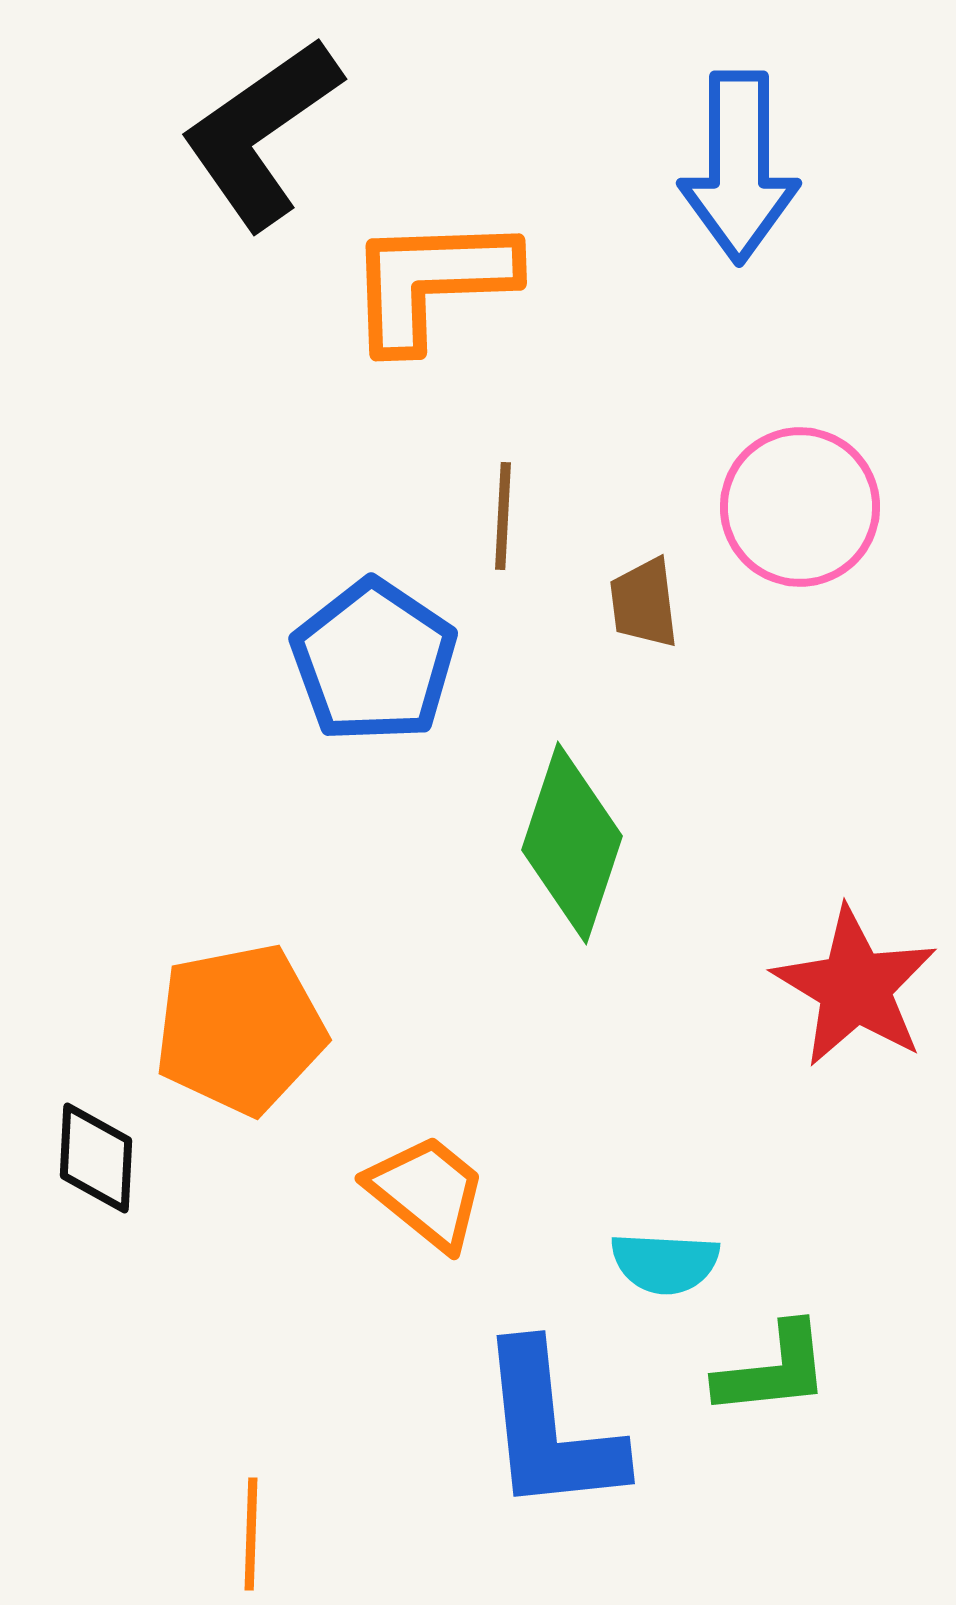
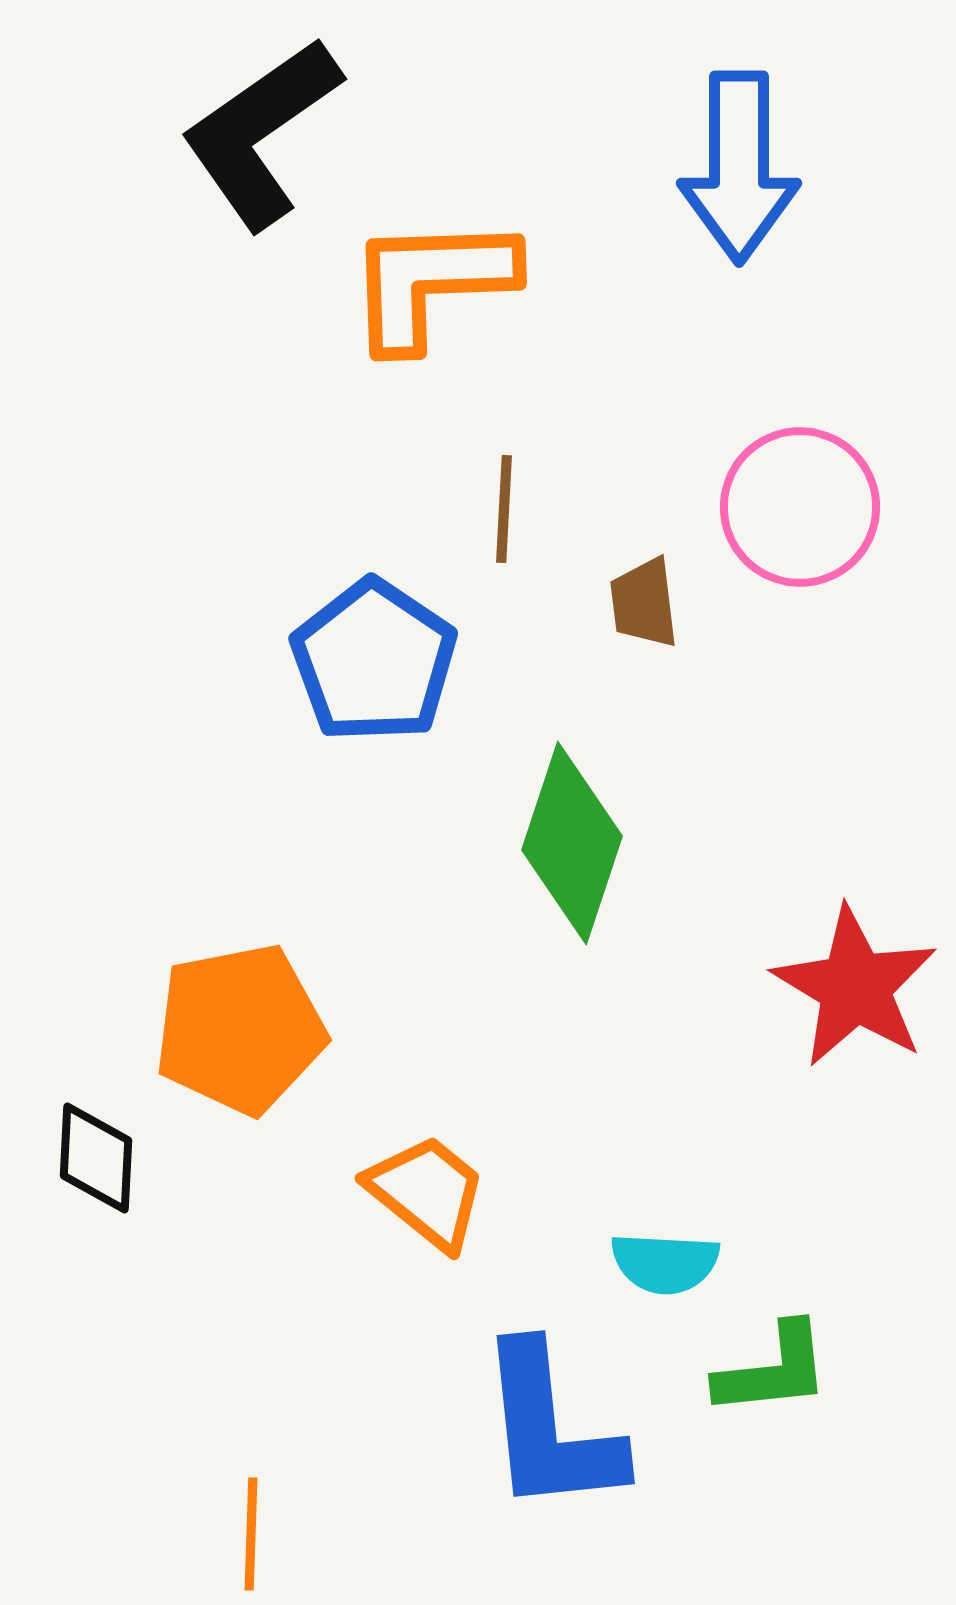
brown line: moved 1 px right, 7 px up
